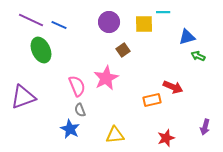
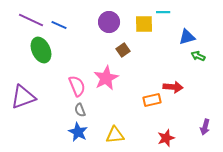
red arrow: rotated 18 degrees counterclockwise
blue star: moved 8 px right, 3 px down
